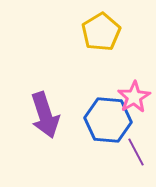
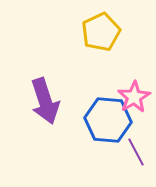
yellow pentagon: rotated 6 degrees clockwise
purple arrow: moved 14 px up
